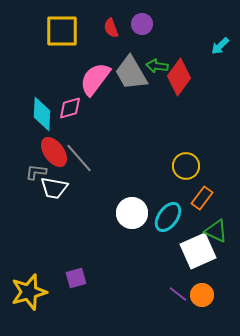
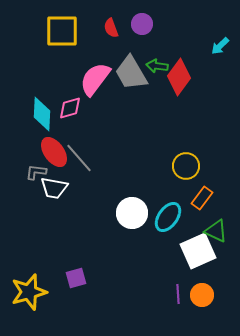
purple line: rotated 48 degrees clockwise
